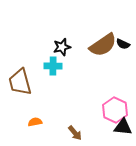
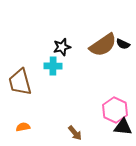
orange semicircle: moved 12 px left, 5 px down
